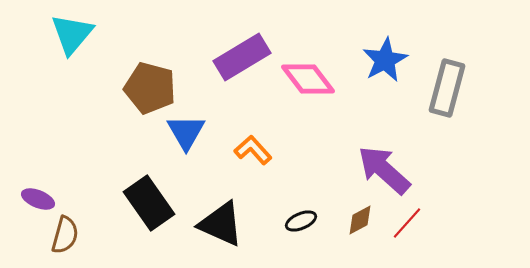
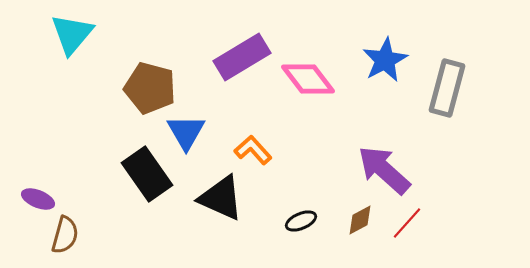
black rectangle: moved 2 px left, 29 px up
black triangle: moved 26 px up
